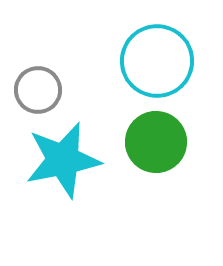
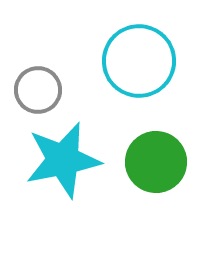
cyan circle: moved 18 px left
green circle: moved 20 px down
